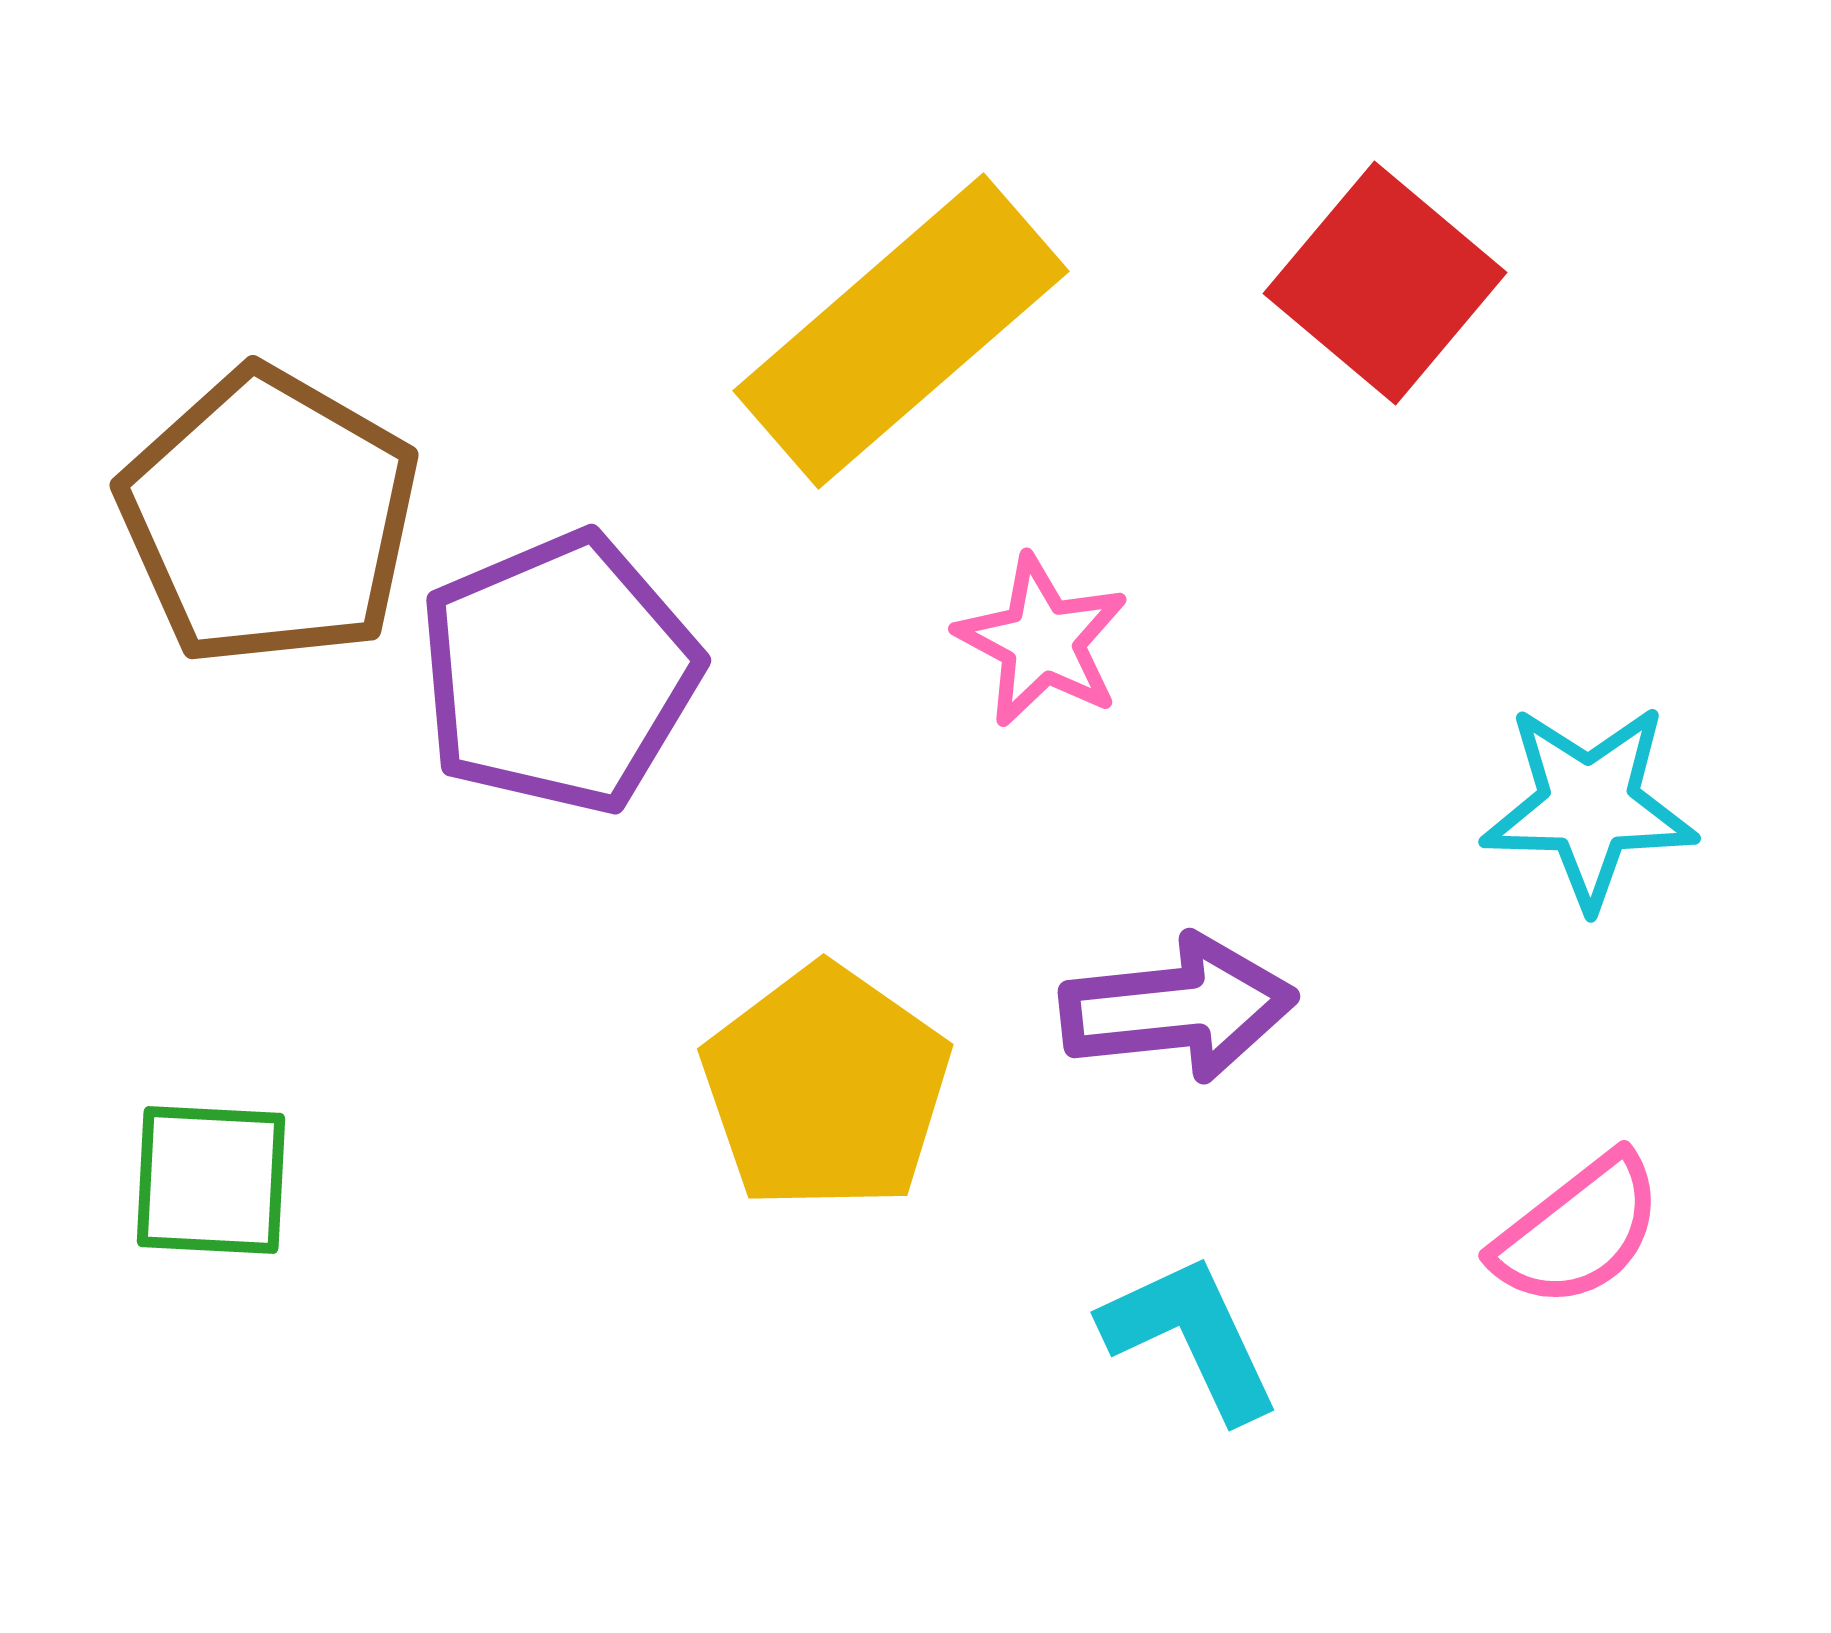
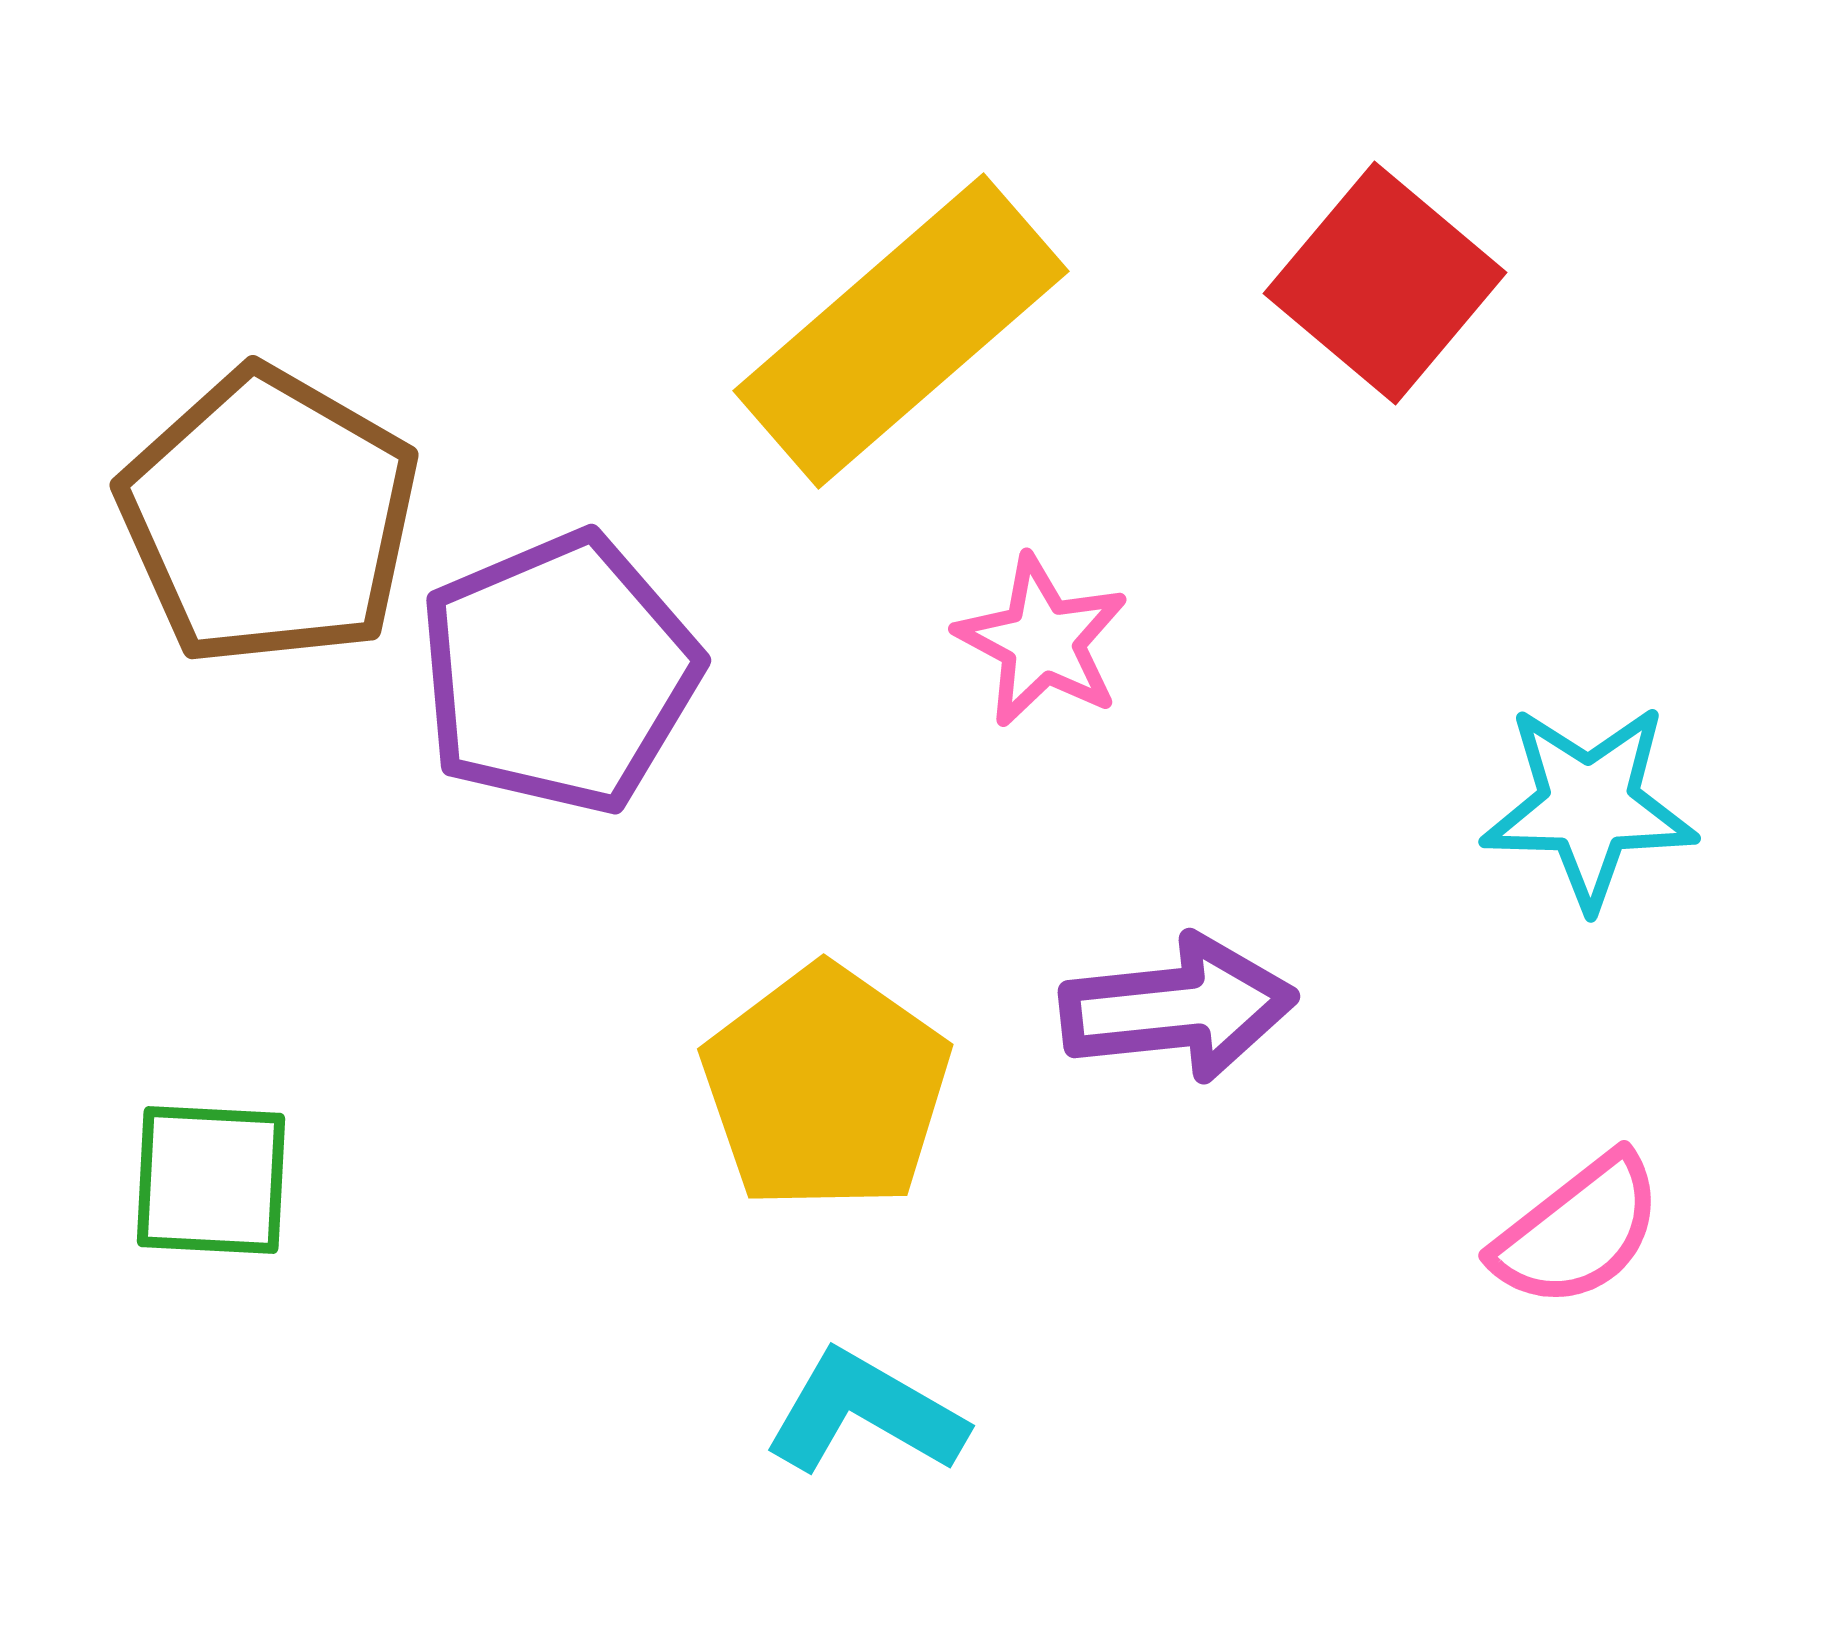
cyan L-shape: moved 326 px left, 76 px down; rotated 35 degrees counterclockwise
